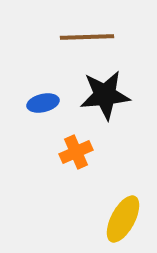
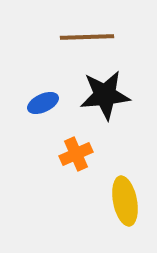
blue ellipse: rotated 12 degrees counterclockwise
orange cross: moved 2 px down
yellow ellipse: moved 2 px right, 18 px up; rotated 39 degrees counterclockwise
